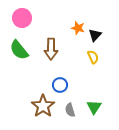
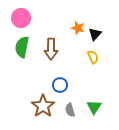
pink circle: moved 1 px left
black triangle: moved 1 px up
green semicircle: moved 3 px right, 3 px up; rotated 50 degrees clockwise
